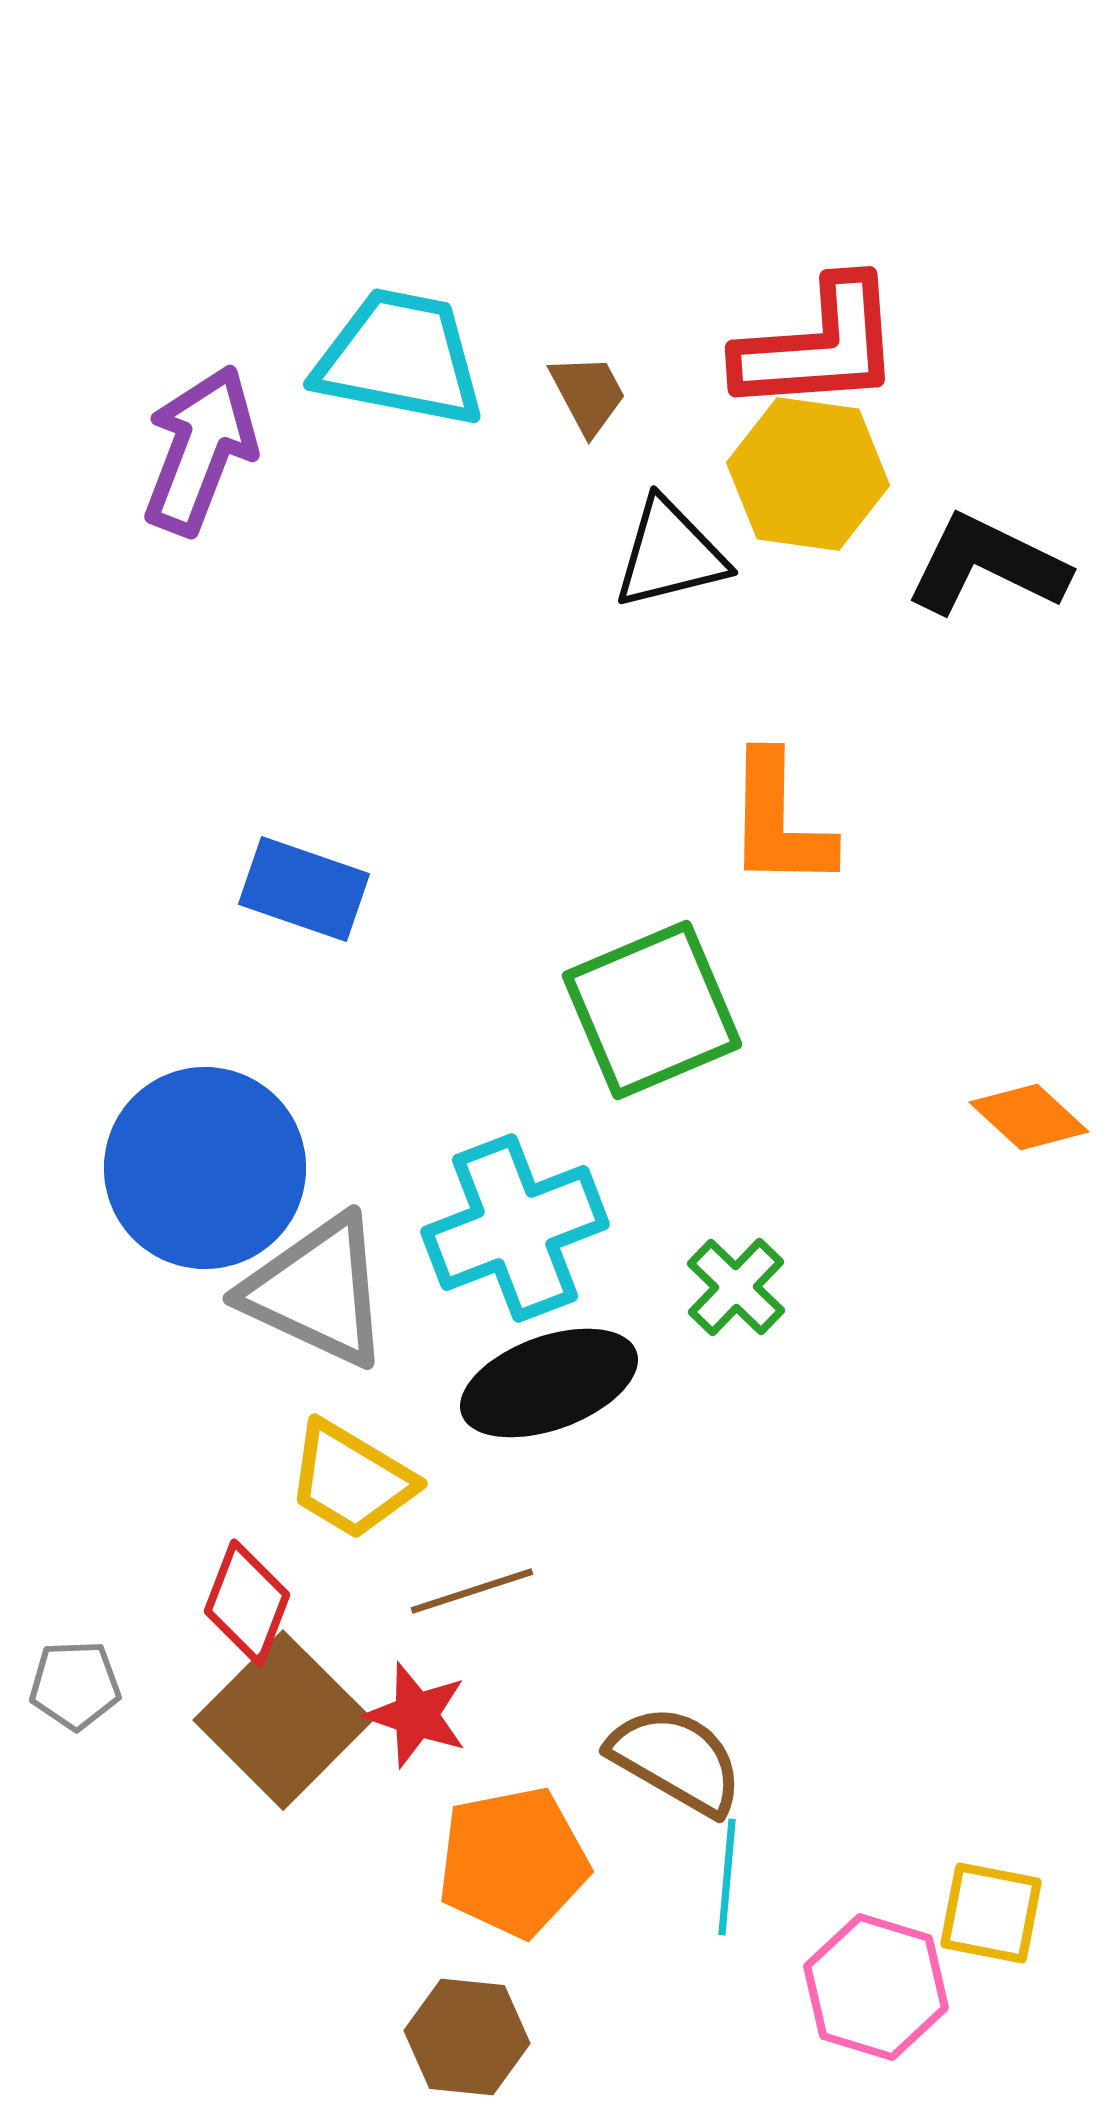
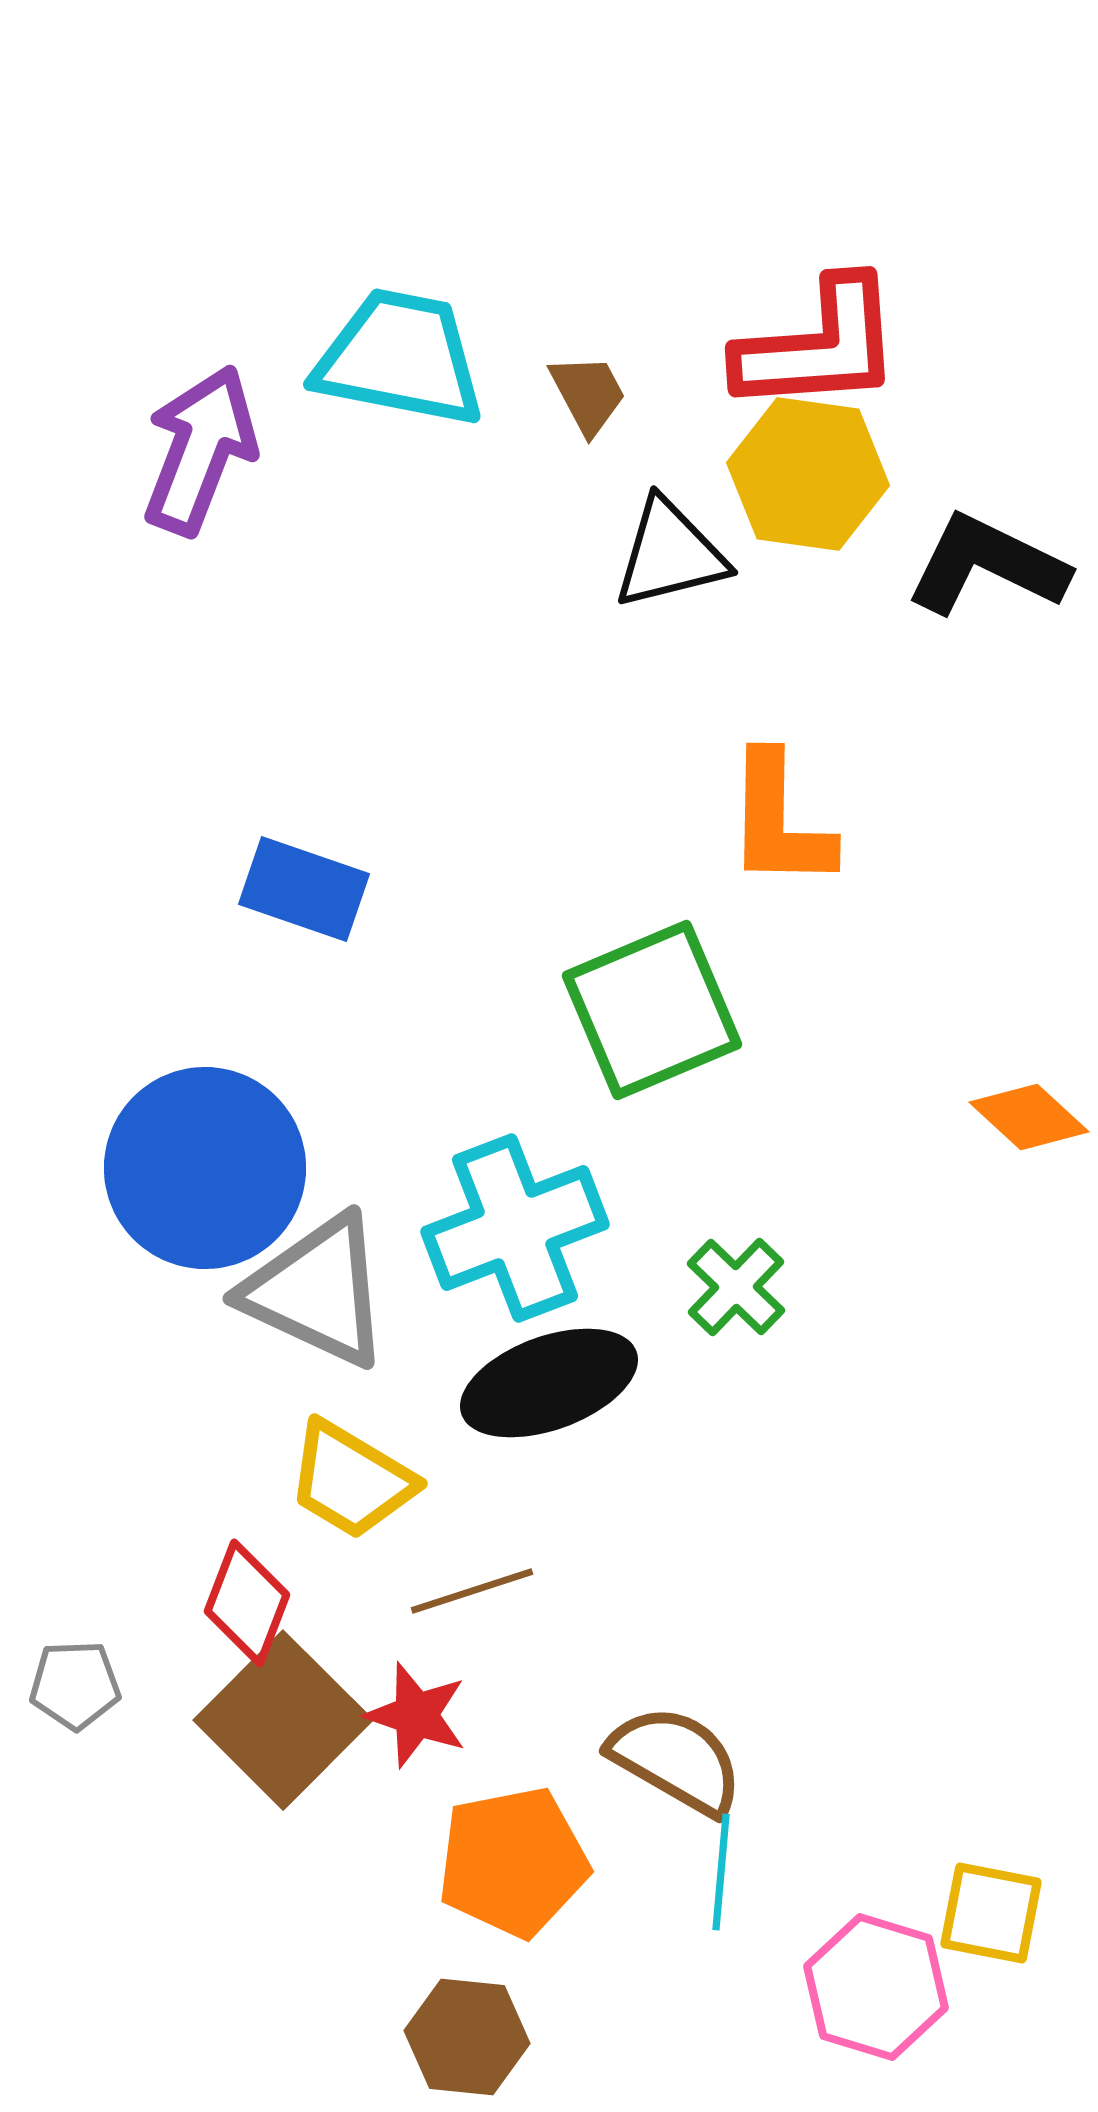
cyan line: moved 6 px left, 5 px up
